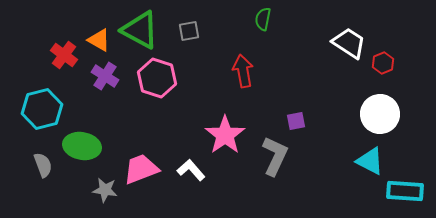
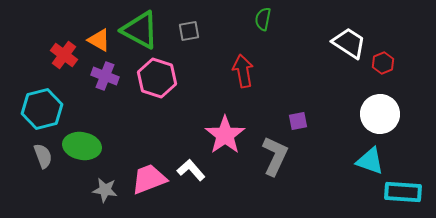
purple cross: rotated 12 degrees counterclockwise
purple square: moved 2 px right
cyan triangle: rotated 8 degrees counterclockwise
gray semicircle: moved 9 px up
pink trapezoid: moved 8 px right, 10 px down
cyan rectangle: moved 2 px left, 1 px down
